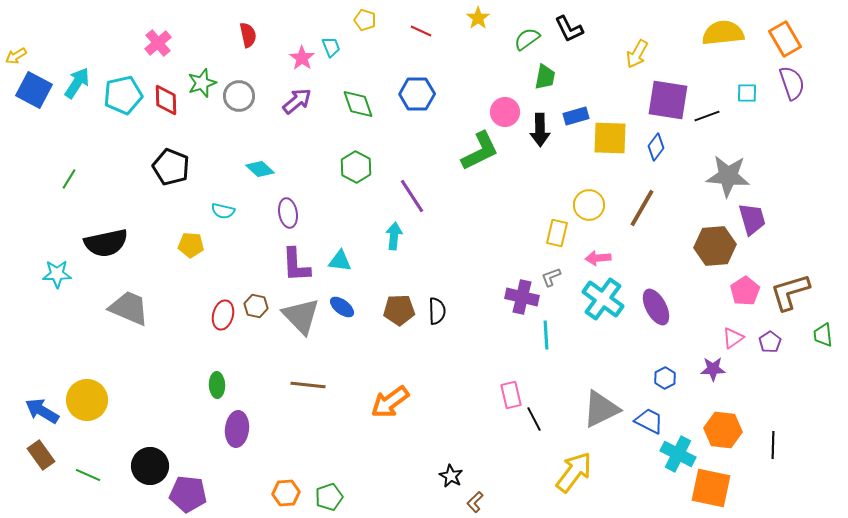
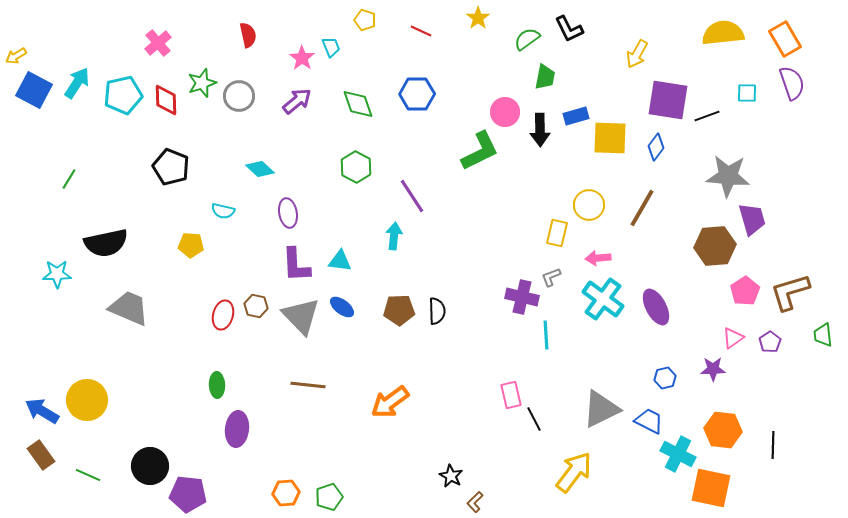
blue hexagon at (665, 378): rotated 15 degrees clockwise
